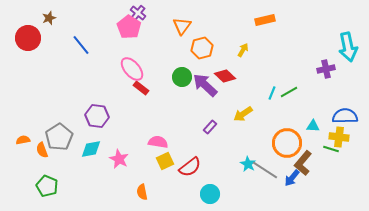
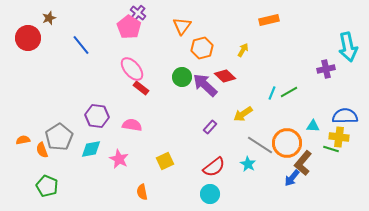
orange rectangle at (265, 20): moved 4 px right
pink semicircle at (158, 142): moved 26 px left, 17 px up
red semicircle at (190, 167): moved 24 px right
gray line at (265, 170): moved 5 px left, 25 px up
